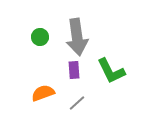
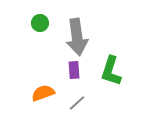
green circle: moved 14 px up
green L-shape: rotated 44 degrees clockwise
